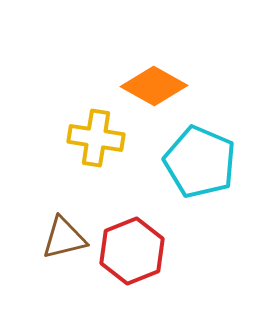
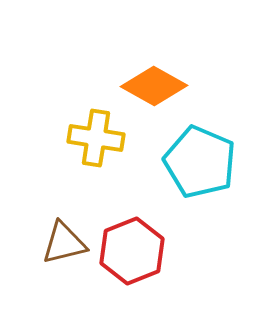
brown triangle: moved 5 px down
